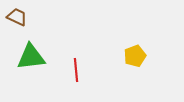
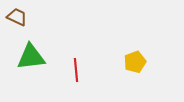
yellow pentagon: moved 6 px down
